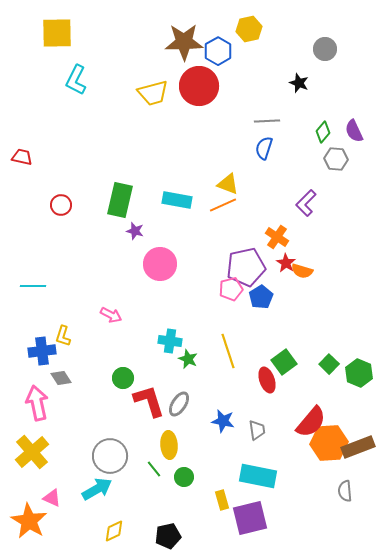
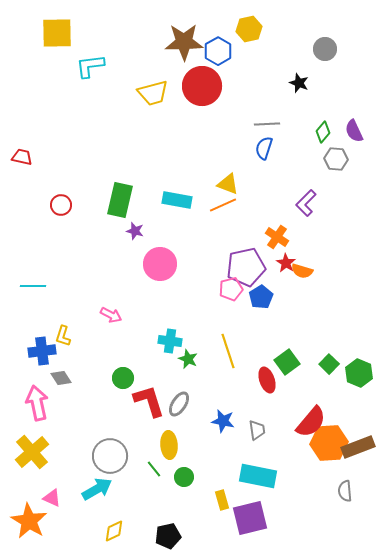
cyan L-shape at (76, 80): moved 14 px right, 14 px up; rotated 56 degrees clockwise
red circle at (199, 86): moved 3 px right
gray line at (267, 121): moved 3 px down
green square at (284, 362): moved 3 px right
